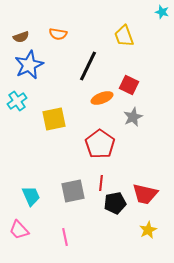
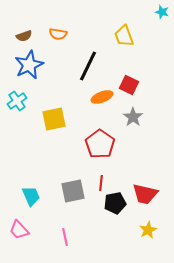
brown semicircle: moved 3 px right, 1 px up
orange ellipse: moved 1 px up
gray star: rotated 12 degrees counterclockwise
